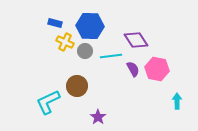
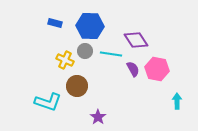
yellow cross: moved 18 px down
cyan line: moved 2 px up; rotated 15 degrees clockwise
cyan L-shape: rotated 136 degrees counterclockwise
